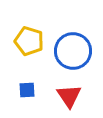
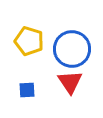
blue circle: moved 1 px left, 2 px up
red triangle: moved 1 px right, 14 px up
